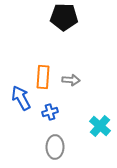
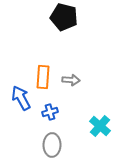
black pentagon: rotated 12 degrees clockwise
gray ellipse: moved 3 px left, 2 px up
